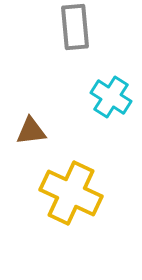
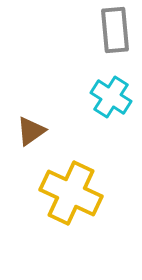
gray rectangle: moved 40 px right, 3 px down
brown triangle: rotated 28 degrees counterclockwise
